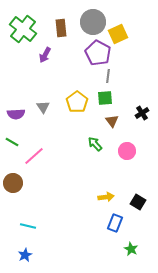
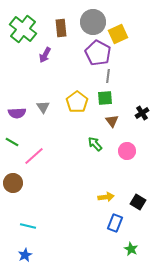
purple semicircle: moved 1 px right, 1 px up
